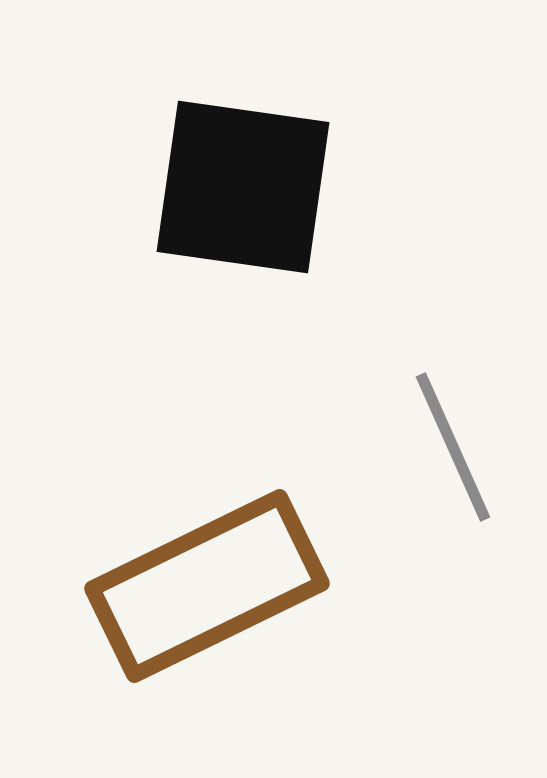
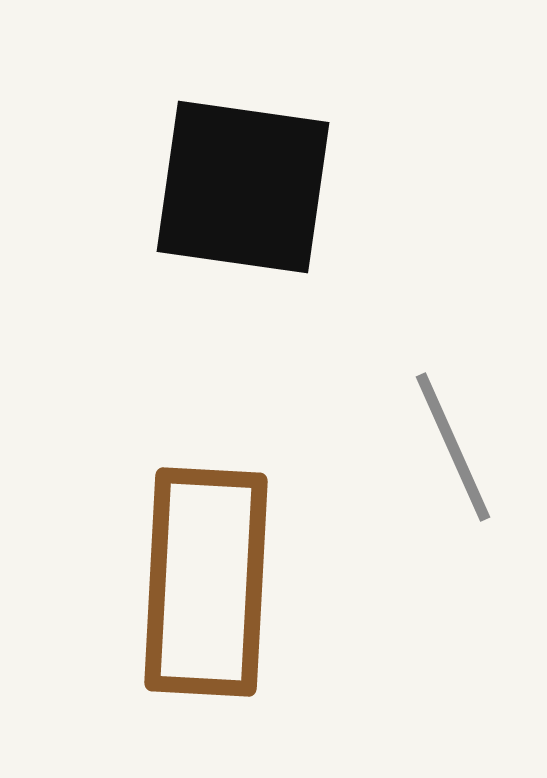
brown rectangle: moved 1 px left, 4 px up; rotated 61 degrees counterclockwise
